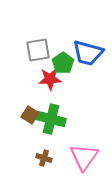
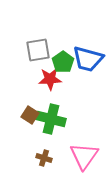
blue trapezoid: moved 6 px down
green pentagon: moved 1 px up
pink triangle: moved 1 px up
